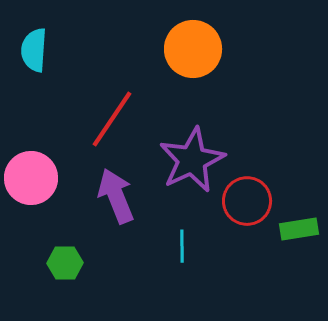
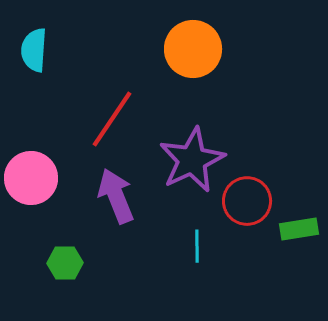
cyan line: moved 15 px right
